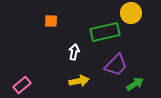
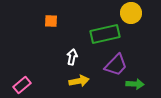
green rectangle: moved 2 px down
white arrow: moved 2 px left, 5 px down
green arrow: rotated 36 degrees clockwise
